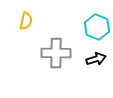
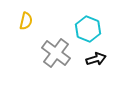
cyan hexagon: moved 9 px left, 2 px down
gray cross: rotated 36 degrees clockwise
